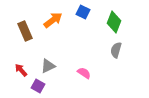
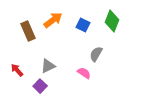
blue square: moved 13 px down
green diamond: moved 2 px left, 1 px up
brown rectangle: moved 3 px right
gray semicircle: moved 20 px left, 4 px down; rotated 14 degrees clockwise
red arrow: moved 4 px left
purple square: moved 2 px right; rotated 16 degrees clockwise
